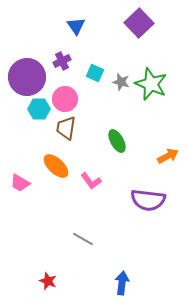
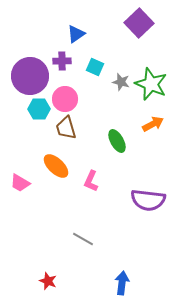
blue triangle: moved 8 px down; rotated 30 degrees clockwise
purple cross: rotated 24 degrees clockwise
cyan square: moved 6 px up
purple circle: moved 3 px right, 1 px up
brown trapezoid: rotated 25 degrees counterclockwise
orange arrow: moved 15 px left, 32 px up
pink L-shape: rotated 60 degrees clockwise
